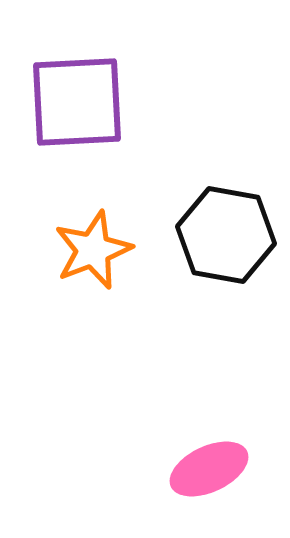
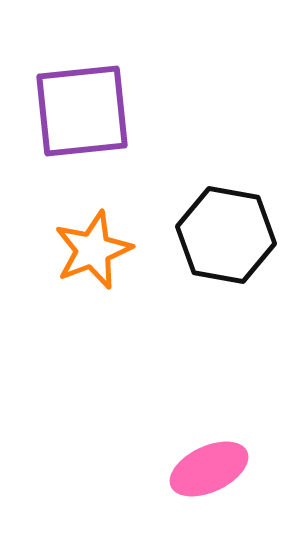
purple square: moved 5 px right, 9 px down; rotated 3 degrees counterclockwise
